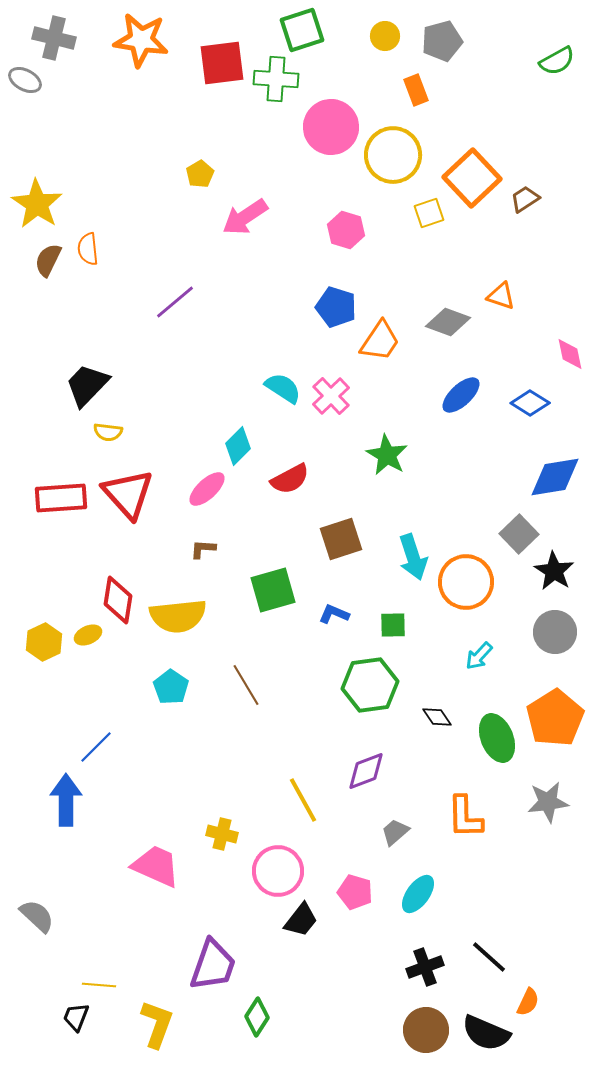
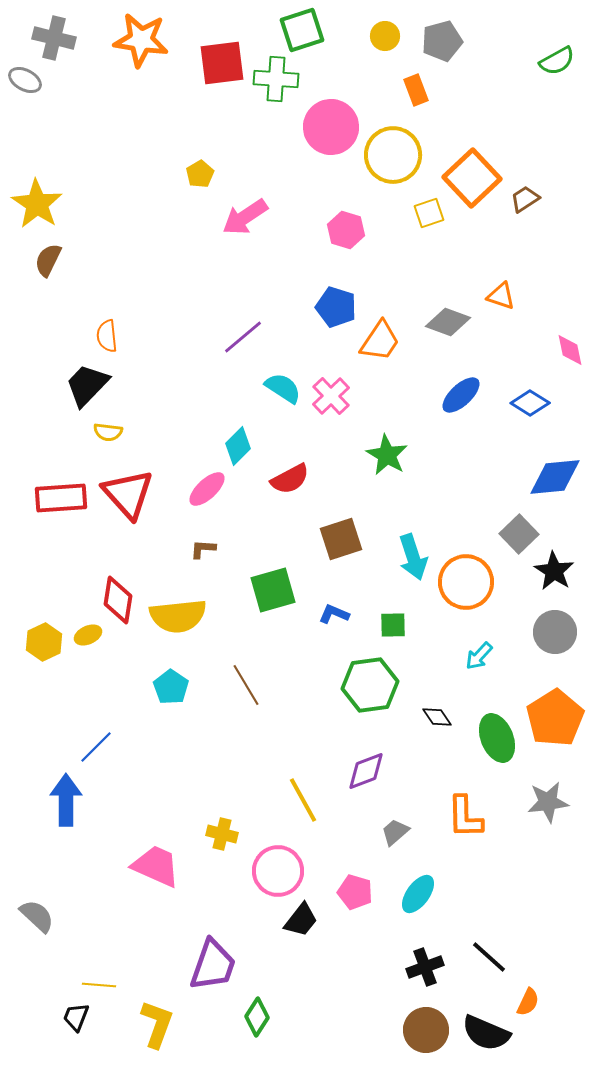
orange semicircle at (88, 249): moved 19 px right, 87 px down
purple line at (175, 302): moved 68 px right, 35 px down
pink diamond at (570, 354): moved 4 px up
blue diamond at (555, 477): rotated 4 degrees clockwise
